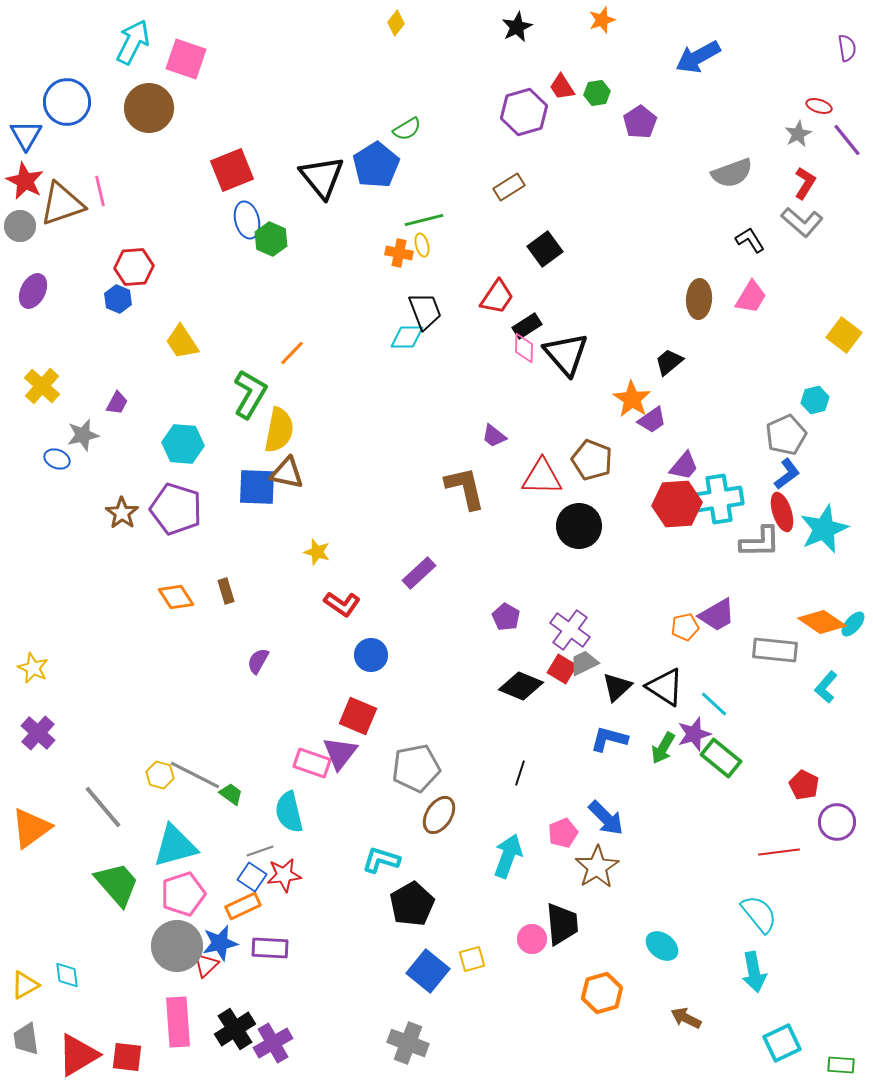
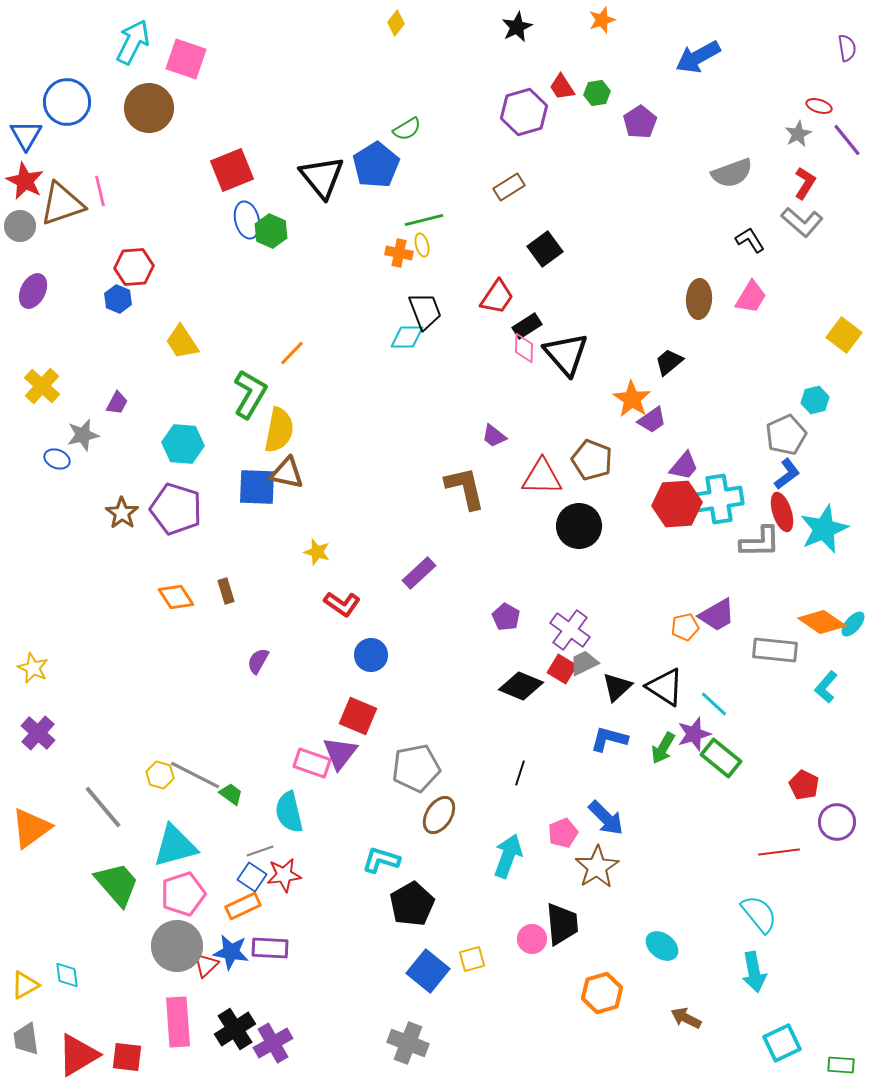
green hexagon at (271, 239): moved 8 px up
blue star at (220, 943): moved 11 px right, 9 px down; rotated 21 degrees clockwise
